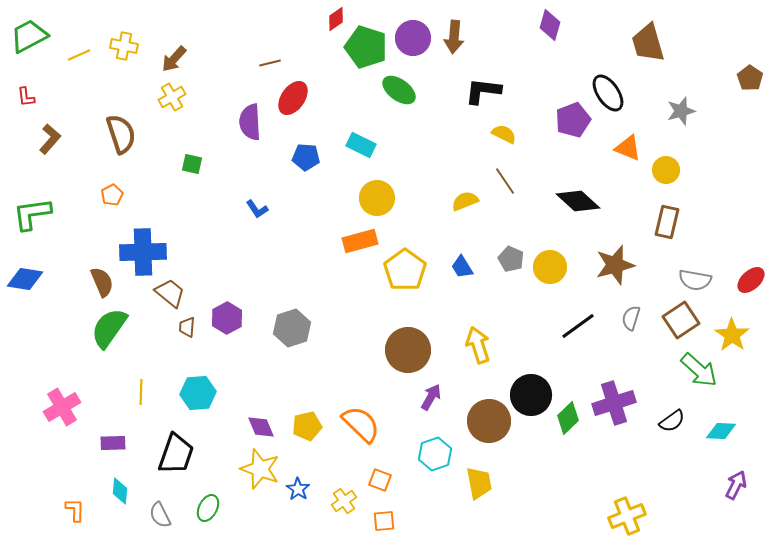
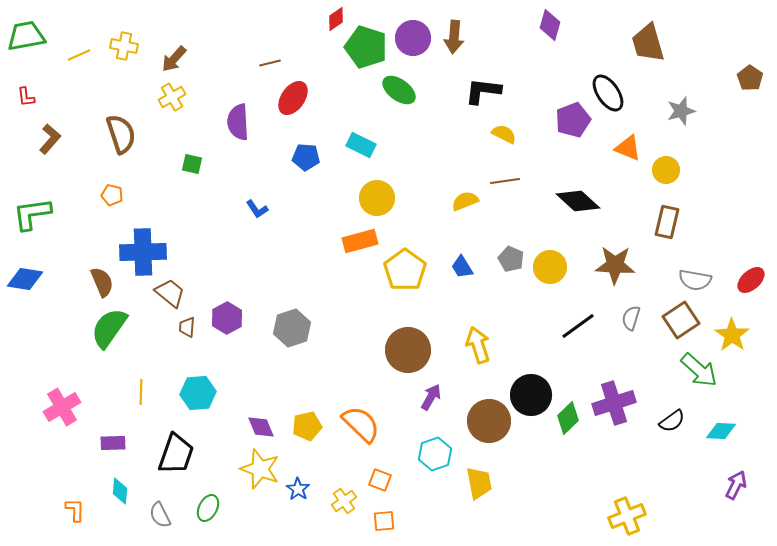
green trapezoid at (29, 36): moved 3 px left; rotated 18 degrees clockwise
purple semicircle at (250, 122): moved 12 px left
brown line at (505, 181): rotated 64 degrees counterclockwise
orange pentagon at (112, 195): rotated 30 degrees counterclockwise
brown star at (615, 265): rotated 18 degrees clockwise
